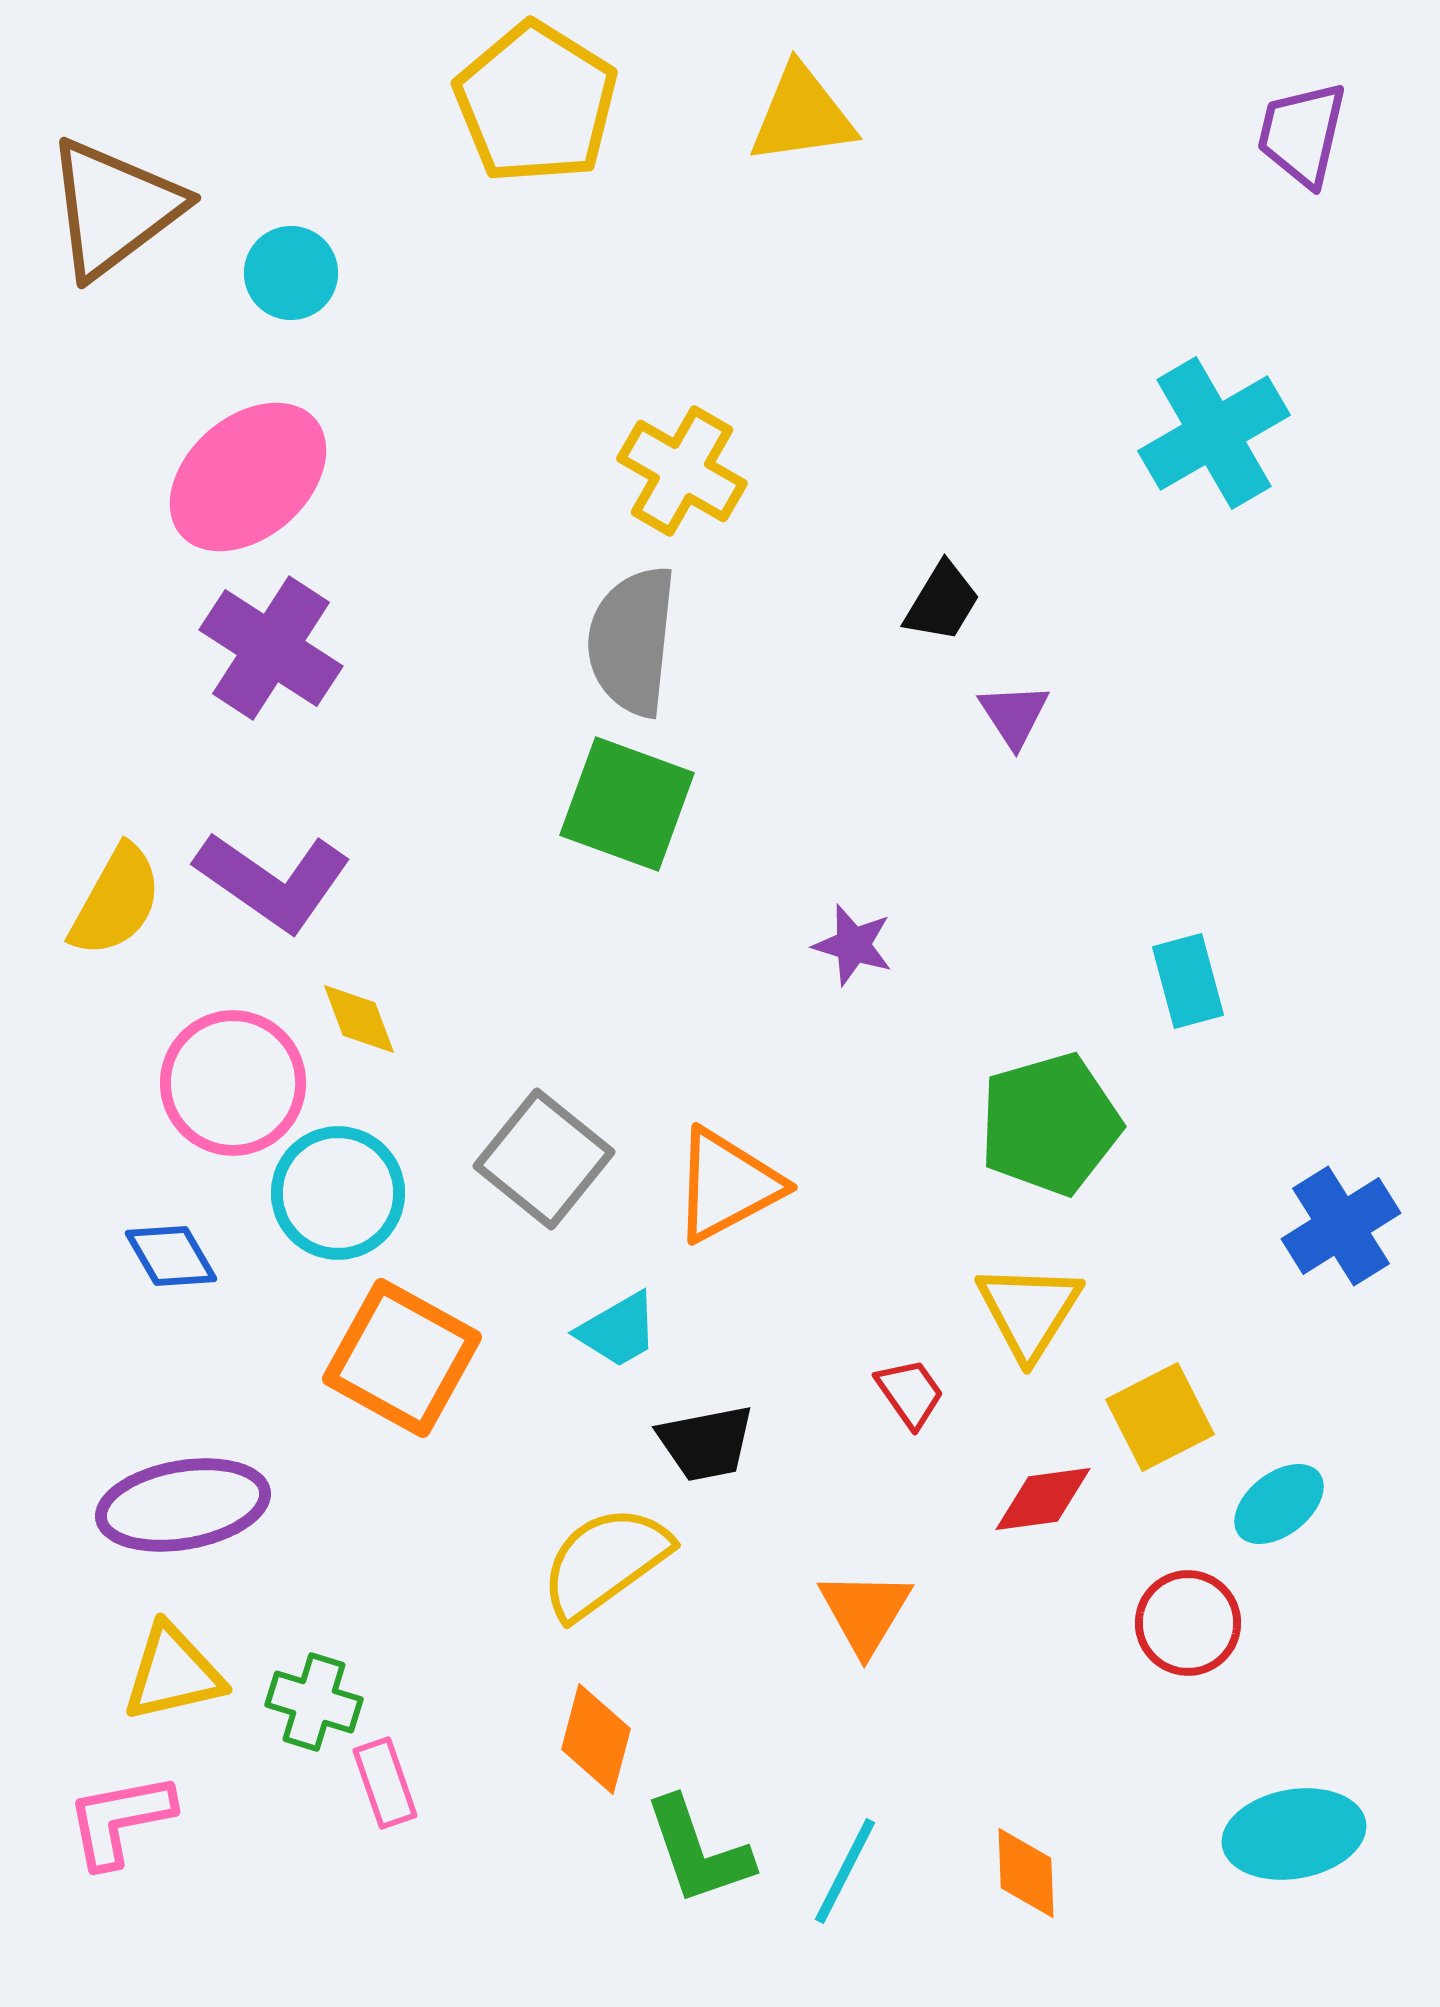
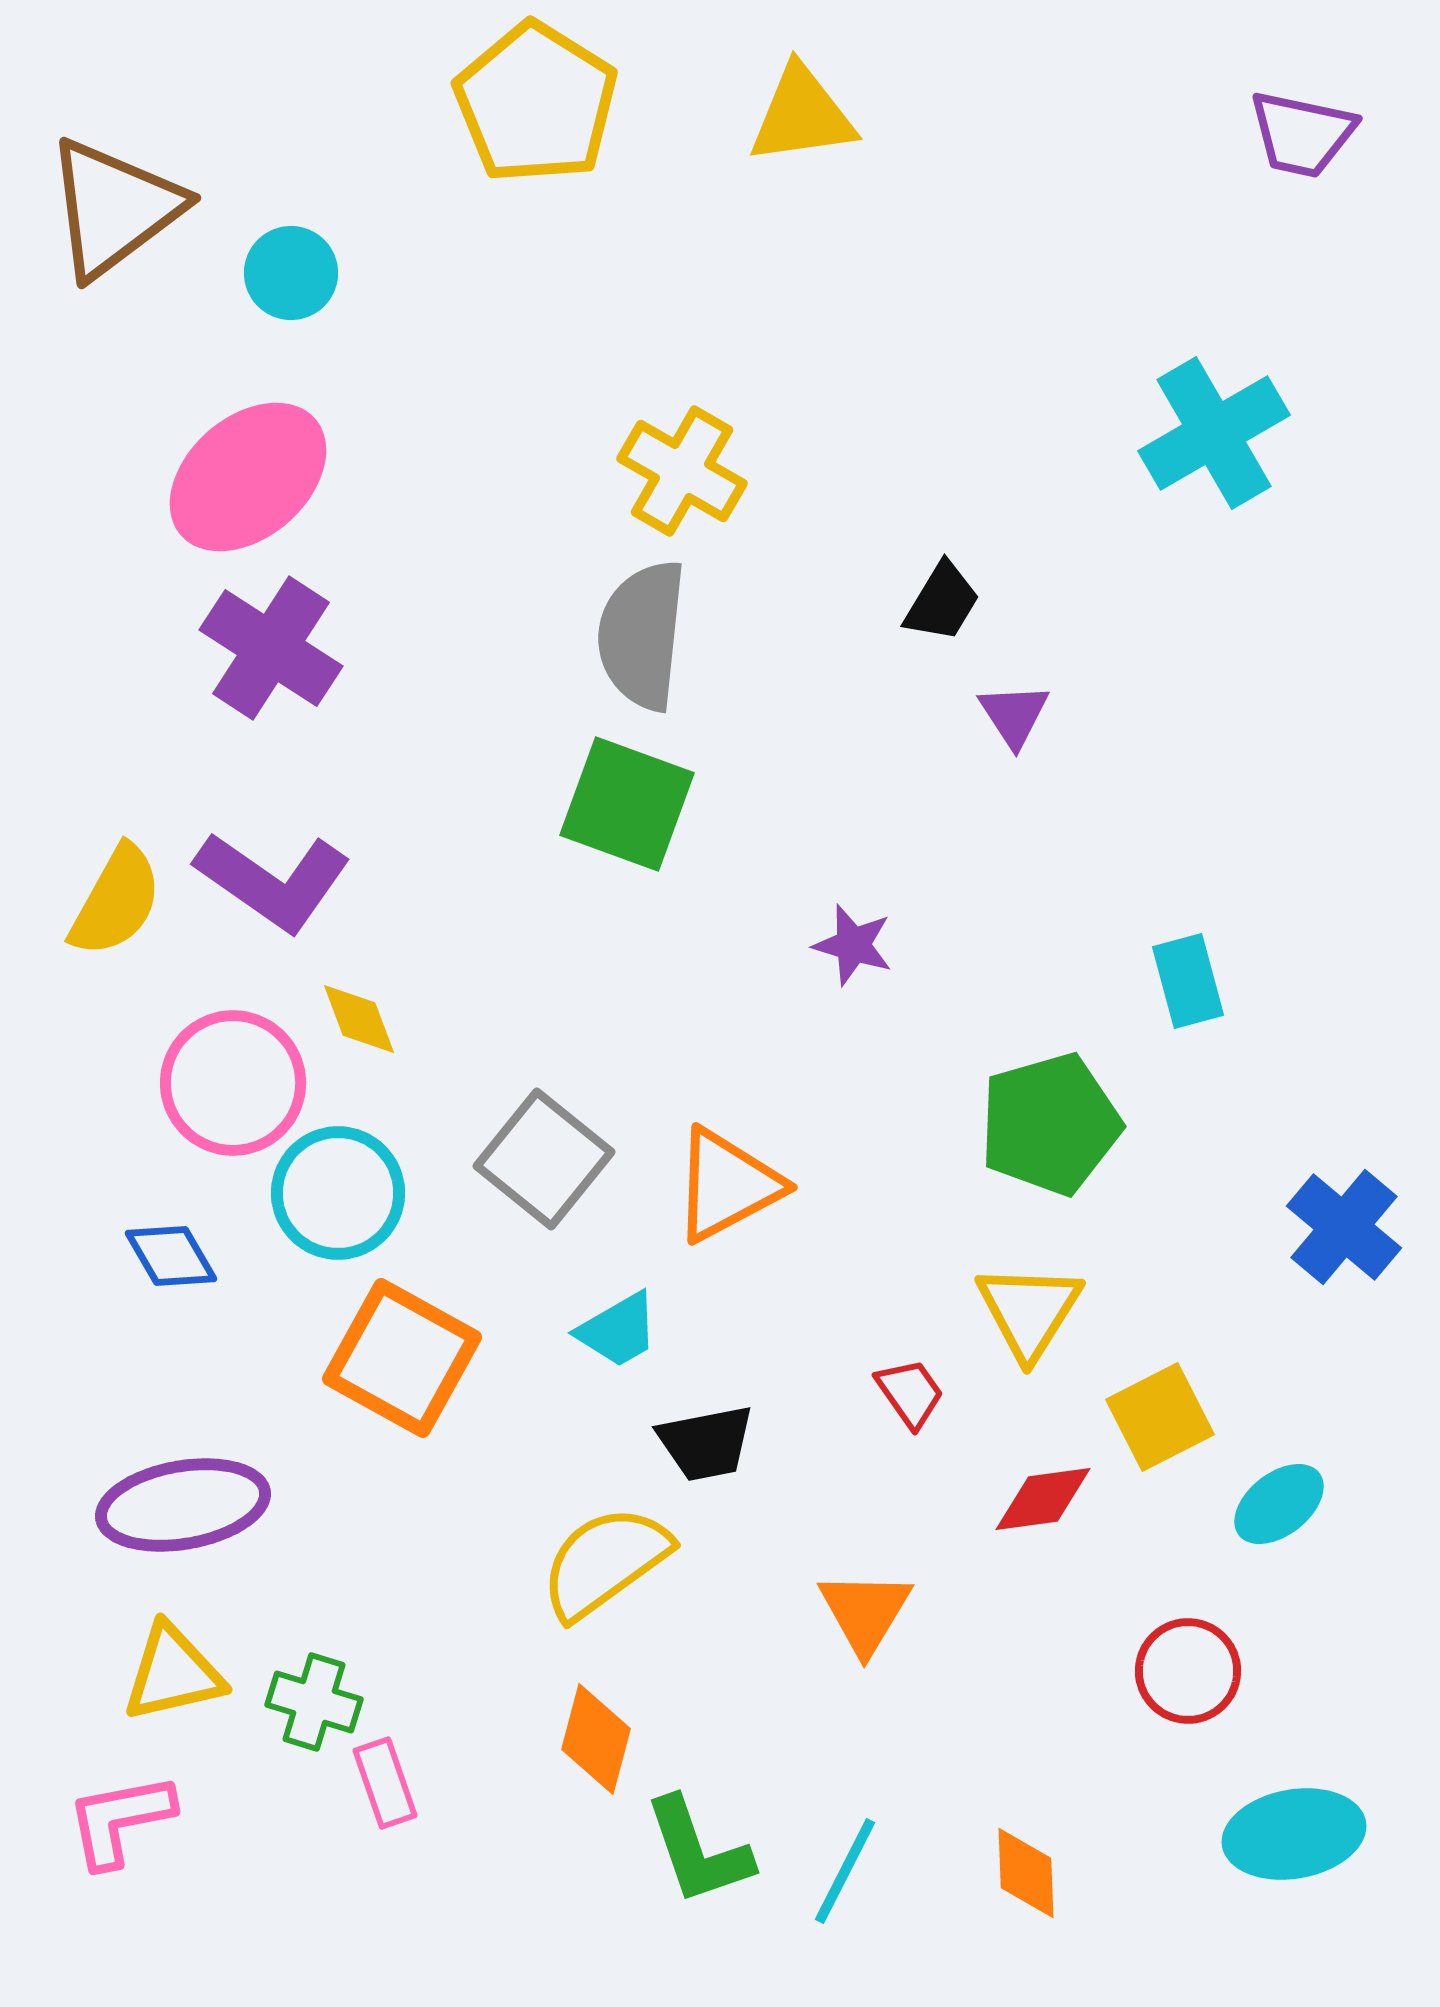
purple trapezoid at (1302, 134): rotated 91 degrees counterclockwise
gray semicircle at (632, 641): moved 10 px right, 6 px up
blue cross at (1341, 1226): moved 3 px right, 1 px down; rotated 18 degrees counterclockwise
red circle at (1188, 1623): moved 48 px down
